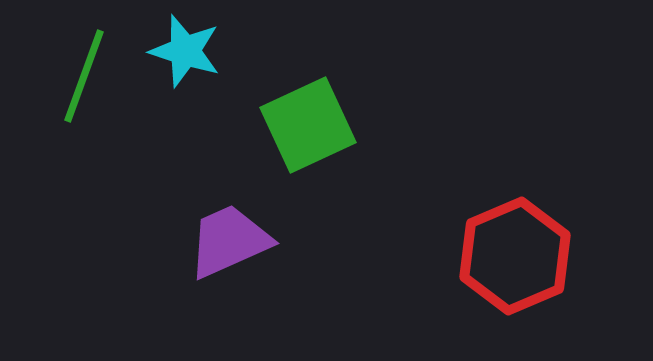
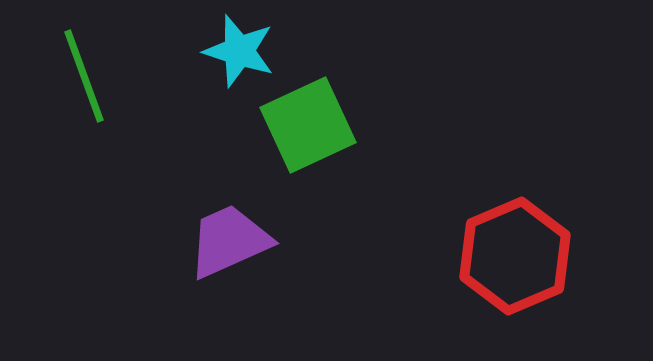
cyan star: moved 54 px right
green line: rotated 40 degrees counterclockwise
